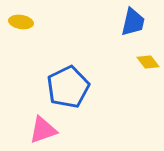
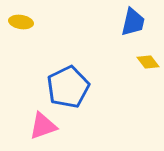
pink triangle: moved 4 px up
